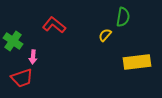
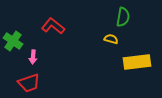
red L-shape: moved 1 px left, 1 px down
yellow semicircle: moved 6 px right, 4 px down; rotated 64 degrees clockwise
red trapezoid: moved 7 px right, 5 px down
